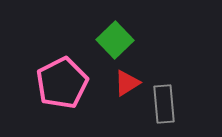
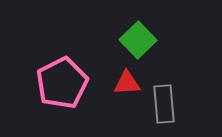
green square: moved 23 px right
red triangle: rotated 28 degrees clockwise
